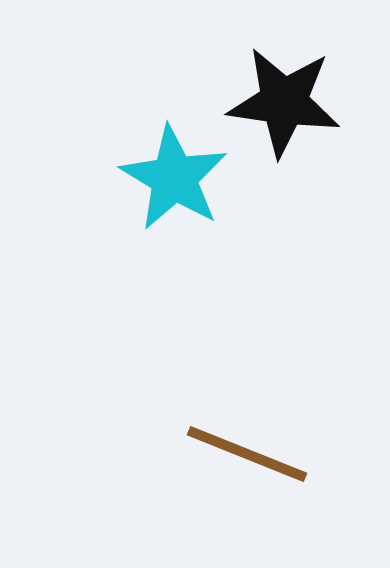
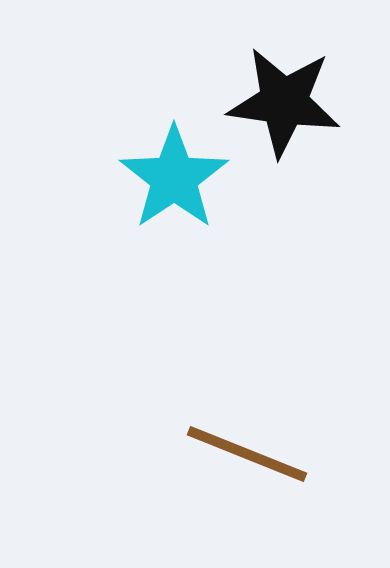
cyan star: rotated 7 degrees clockwise
